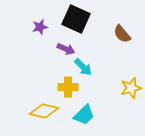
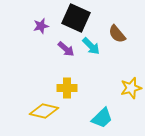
black square: moved 1 px up
purple star: moved 1 px right, 1 px up
brown semicircle: moved 5 px left
purple arrow: rotated 18 degrees clockwise
cyan arrow: moved 8 px right, 21 px up
yellow cross: moved 1 px left, 1 px down
cyan trapezoid: moved 18 px right, 3 px down
